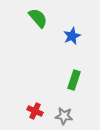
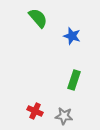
blue star: rotated 30 degrees counterclockwise
